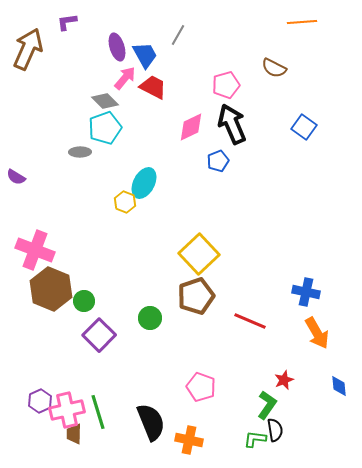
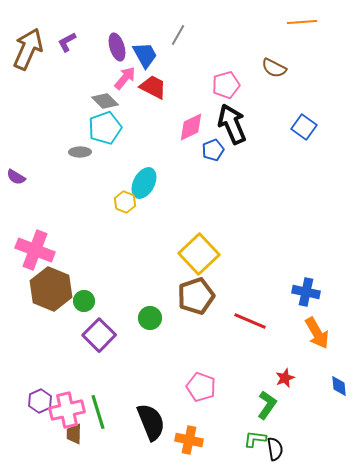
purple L-shape at (67, 22): moved 20 px down; rotated 20 degrees counterclockwise
blue pentagon at (218, 161): moved 5 px left, 11 px up
red star at (284, 380): moved 1 px right, 2 px up
black semicircle at (275, 430): moved 19 px down
